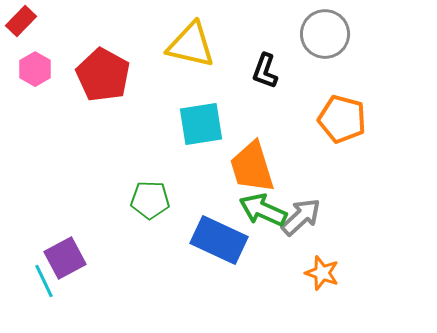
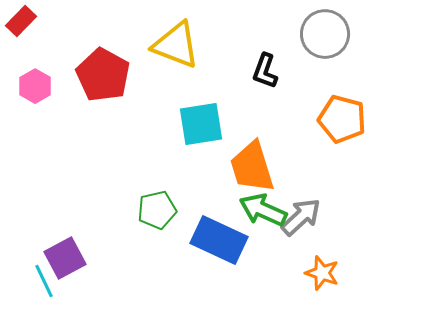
yellow triangle: moved 15 px left; rotated 8 degrees clockwise
pink hexagon: moved 17 px down
green pentagon: moved 7 px right, 10 px down; rotated 15 degrees counterclockwise
